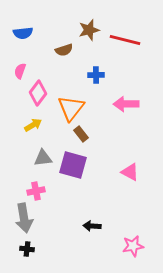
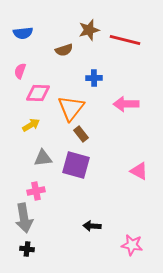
blue cross: moved 2 px left, 3 px down
pink diamond: rotated 55 degrees clockwise
yellow arrow: moved 2 px left
purple square: moved 3 px right
pink triangle: moved 9 px right, 1 px up
pink star: moved 1 px left, 1 px up; rotated 20 degrees clockwise
